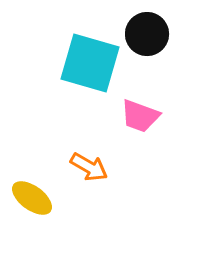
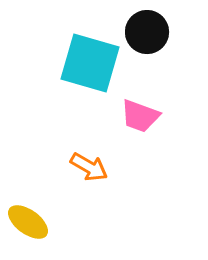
black circle: moved 2 px up
yellow ellipse: moved 4 px left, 24 px down
